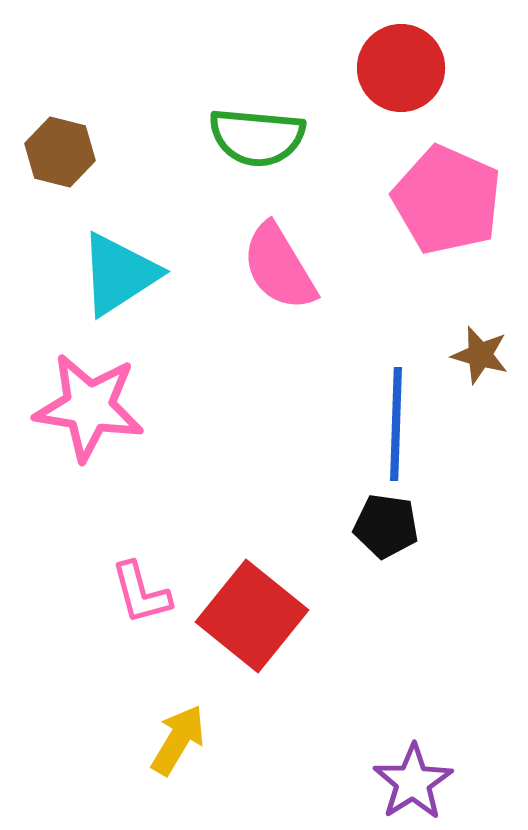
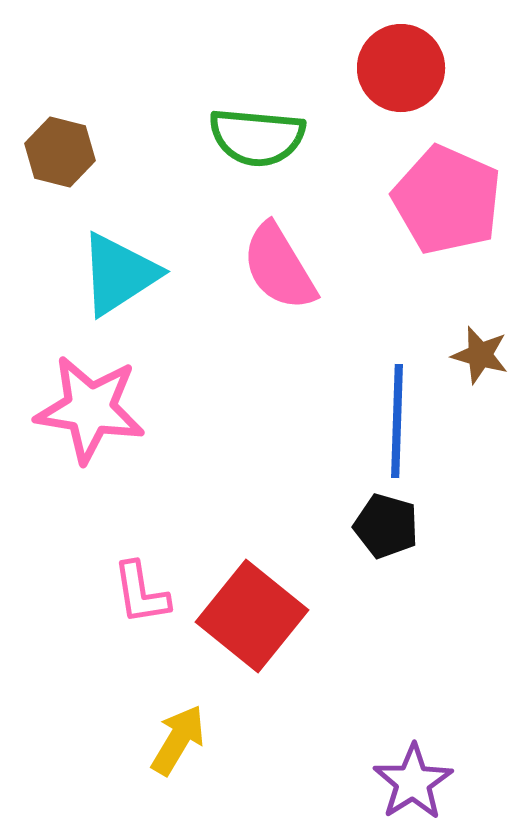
pink star: moved 1 px right, 2 px down
blue line: moved 1 px right, 3 px up
black pentagon: rotated 8 degrees clockwise
pink L-shape: rotated 6 degrees clockwise
